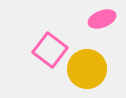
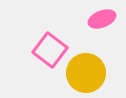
yellow circle: moved 1 px left, 4 px down
